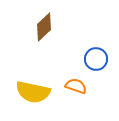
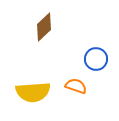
yellow semicircle: rotated 16 degrees counterclockwise
